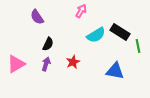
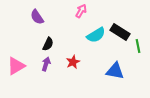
pink triangle: moved 2 px down
